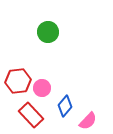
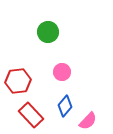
pink circle: moved 20 px right, 16 px up
